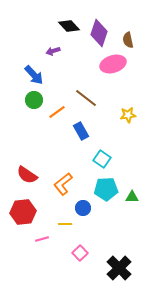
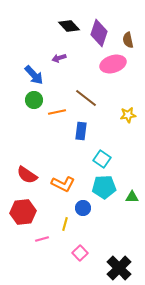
purple arrow: moved 6 px right, 7 px down
orange line: rotated 24 degrees clockwise
blue rectangle: rotated 36 degrees clockwise
orange L-shape: rotated 115 degrees counterclockwise
cyan pentagon: moved 2 px left, 2 px up
yellow line: rotated 72 degrees counterclockwise
